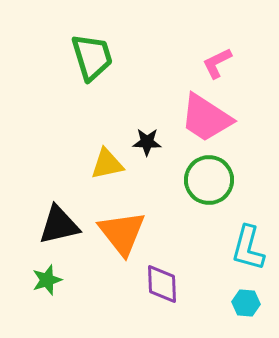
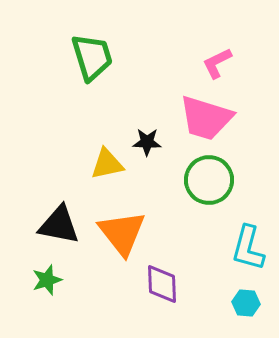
pink trapezoid: rotated 16 degrees counterclockwise
black triangle: rotated 24 degrees clockwise
